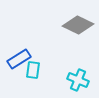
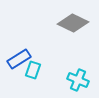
gray diamond: moved 5 px left, 2 px up
cyan rectangle: rotated 12 degrees clockwise
